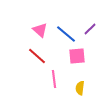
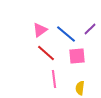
pink triangle: rotated 42 degrees clockwise
red line: moved 9 px right, 3 px up
